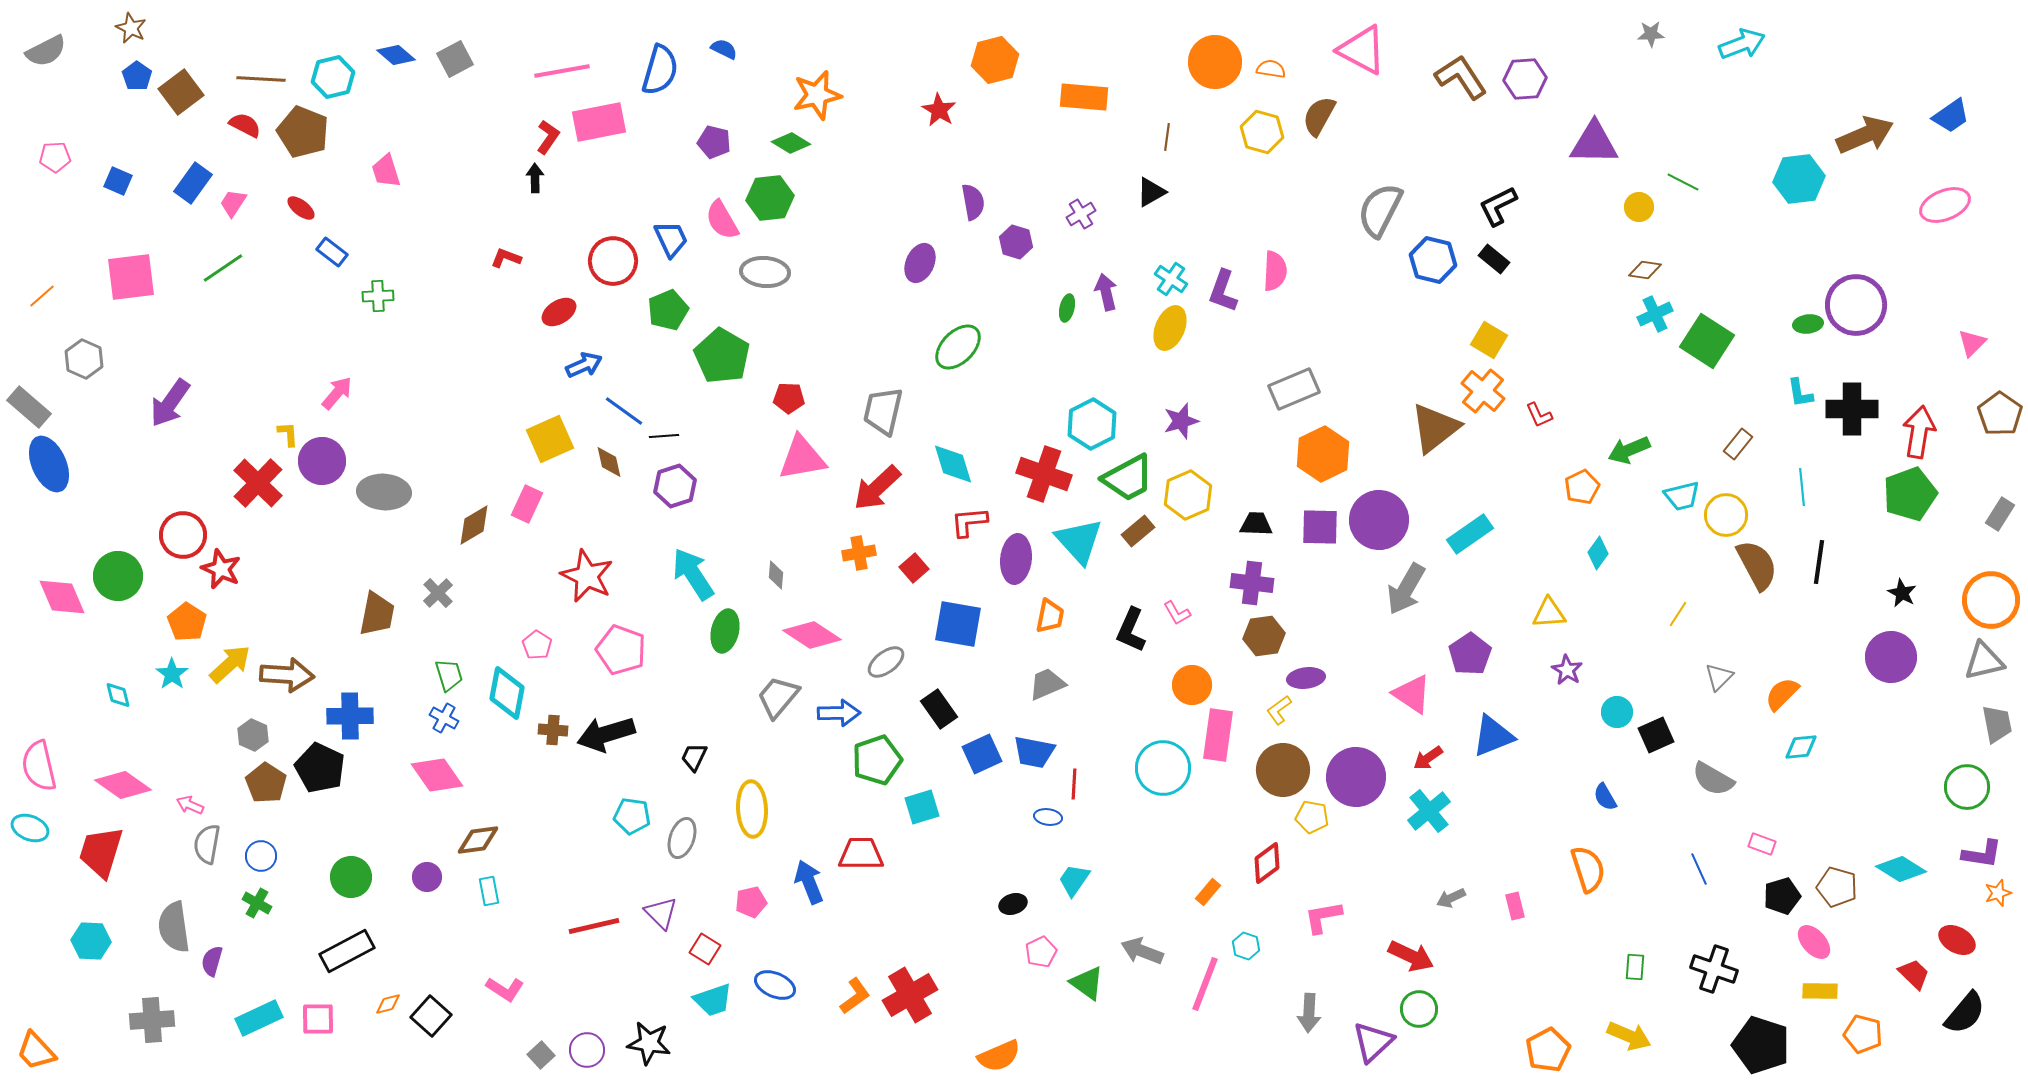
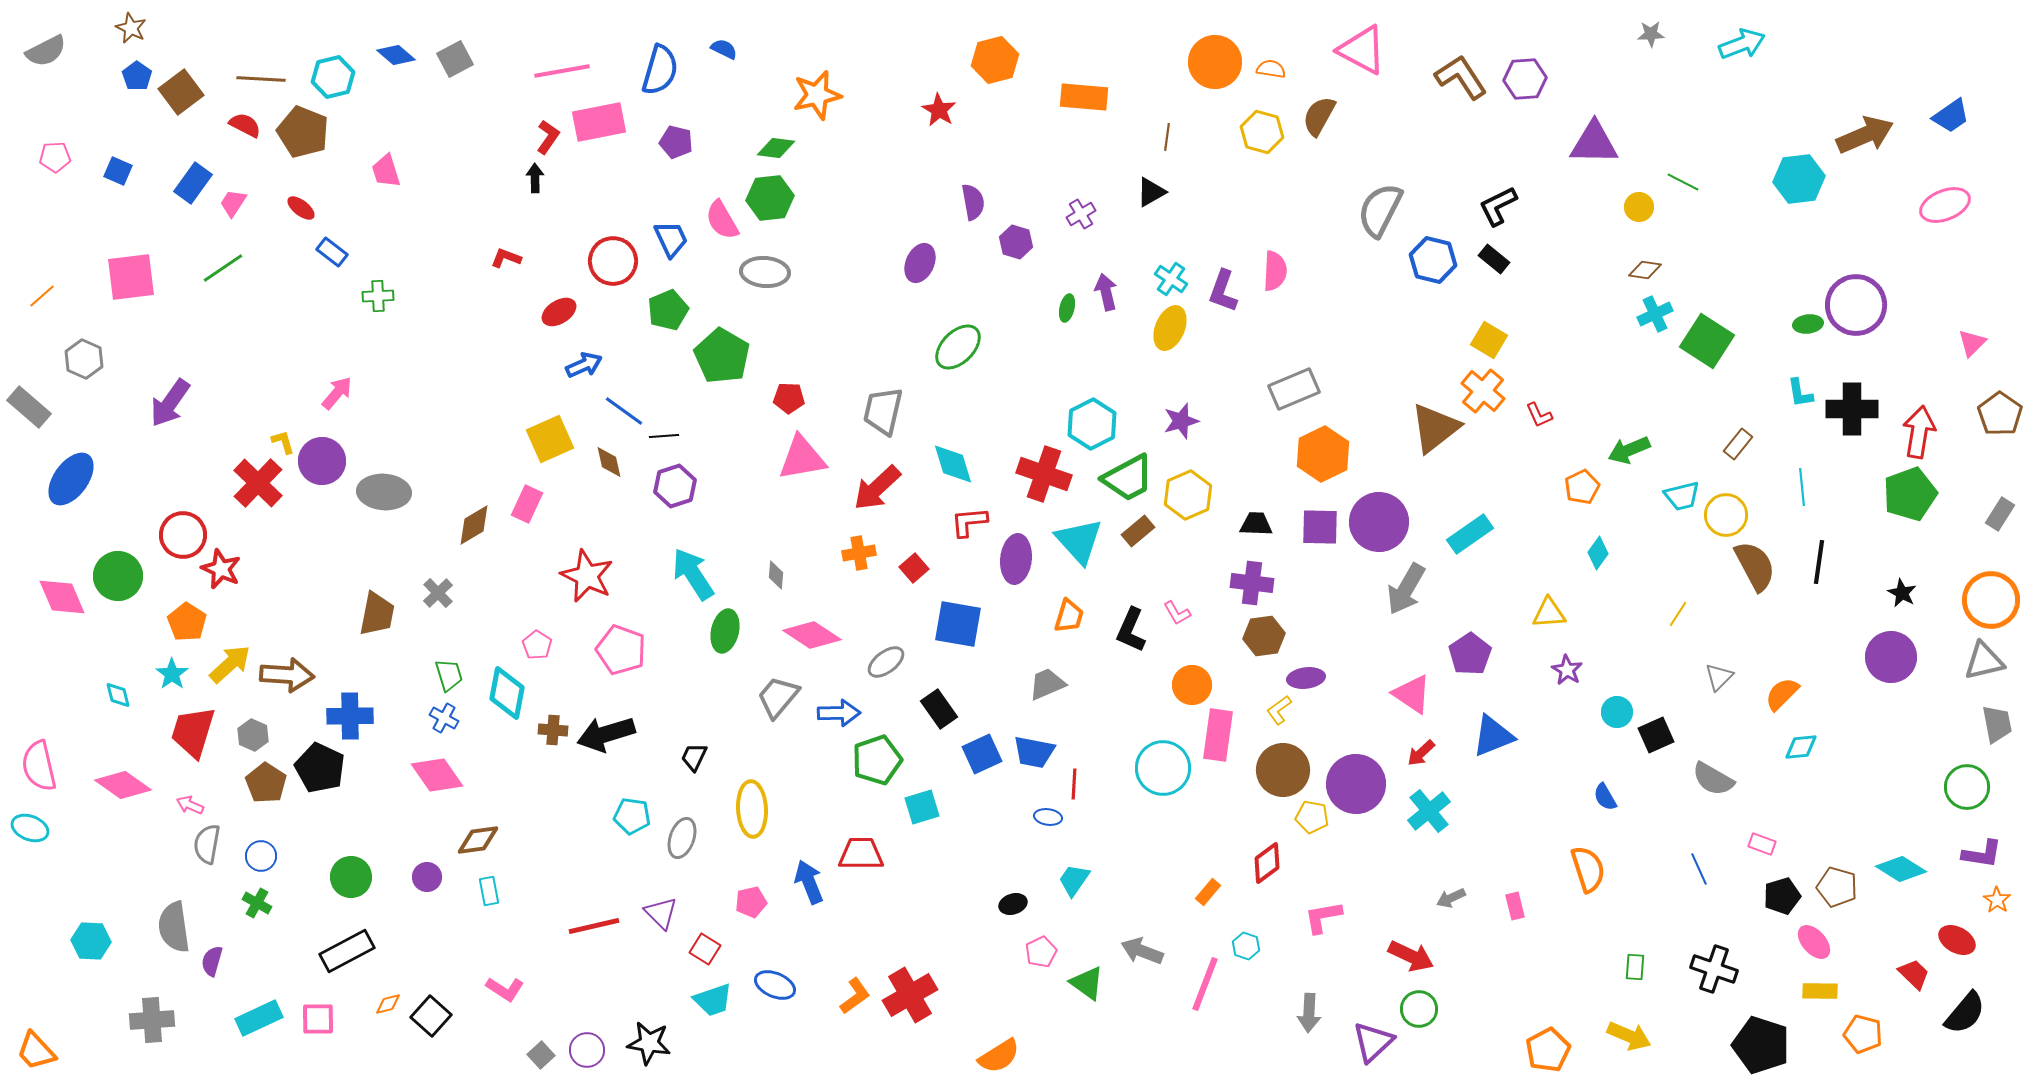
purple pentagon at (714, 142): moved 38 px left
green diamond at (791, 143): moved 15 px left, 5 px down; rotated 24 degrees counterclockwise
blue square at (118, 181): moved 10 px up
yellow L-shape at (288, 434): moved 5 px left, 8 px down; rotated 12 degrees counterclockwise
blue ellipse at (49, 464): moved 22 px right, 15 px down; rotated 60 degrees clockwise
purple circle at (1379, 520): moved 2 px down
brown semicircle at (1757, 565): moved 2 px left, 1 px down
orange trapezoid at (1050, 616): moved 19 px right; rotated 6 degrees clockwise
red arrow at (1428, 758): moved 7 px left, 5 px up; rotated 8 degrees counterclockwise
purple circle at (1356, 777): moved 7 px down
red trapezoid at (101, 852): moved 92 px right, 120 px up
orange star at (1998, 893): moved 1 px left, 7 px down; rotated 20 degrees counterclockwise
orange semicircle at (999, 1056): rotated 9 degrees counterclockwise
